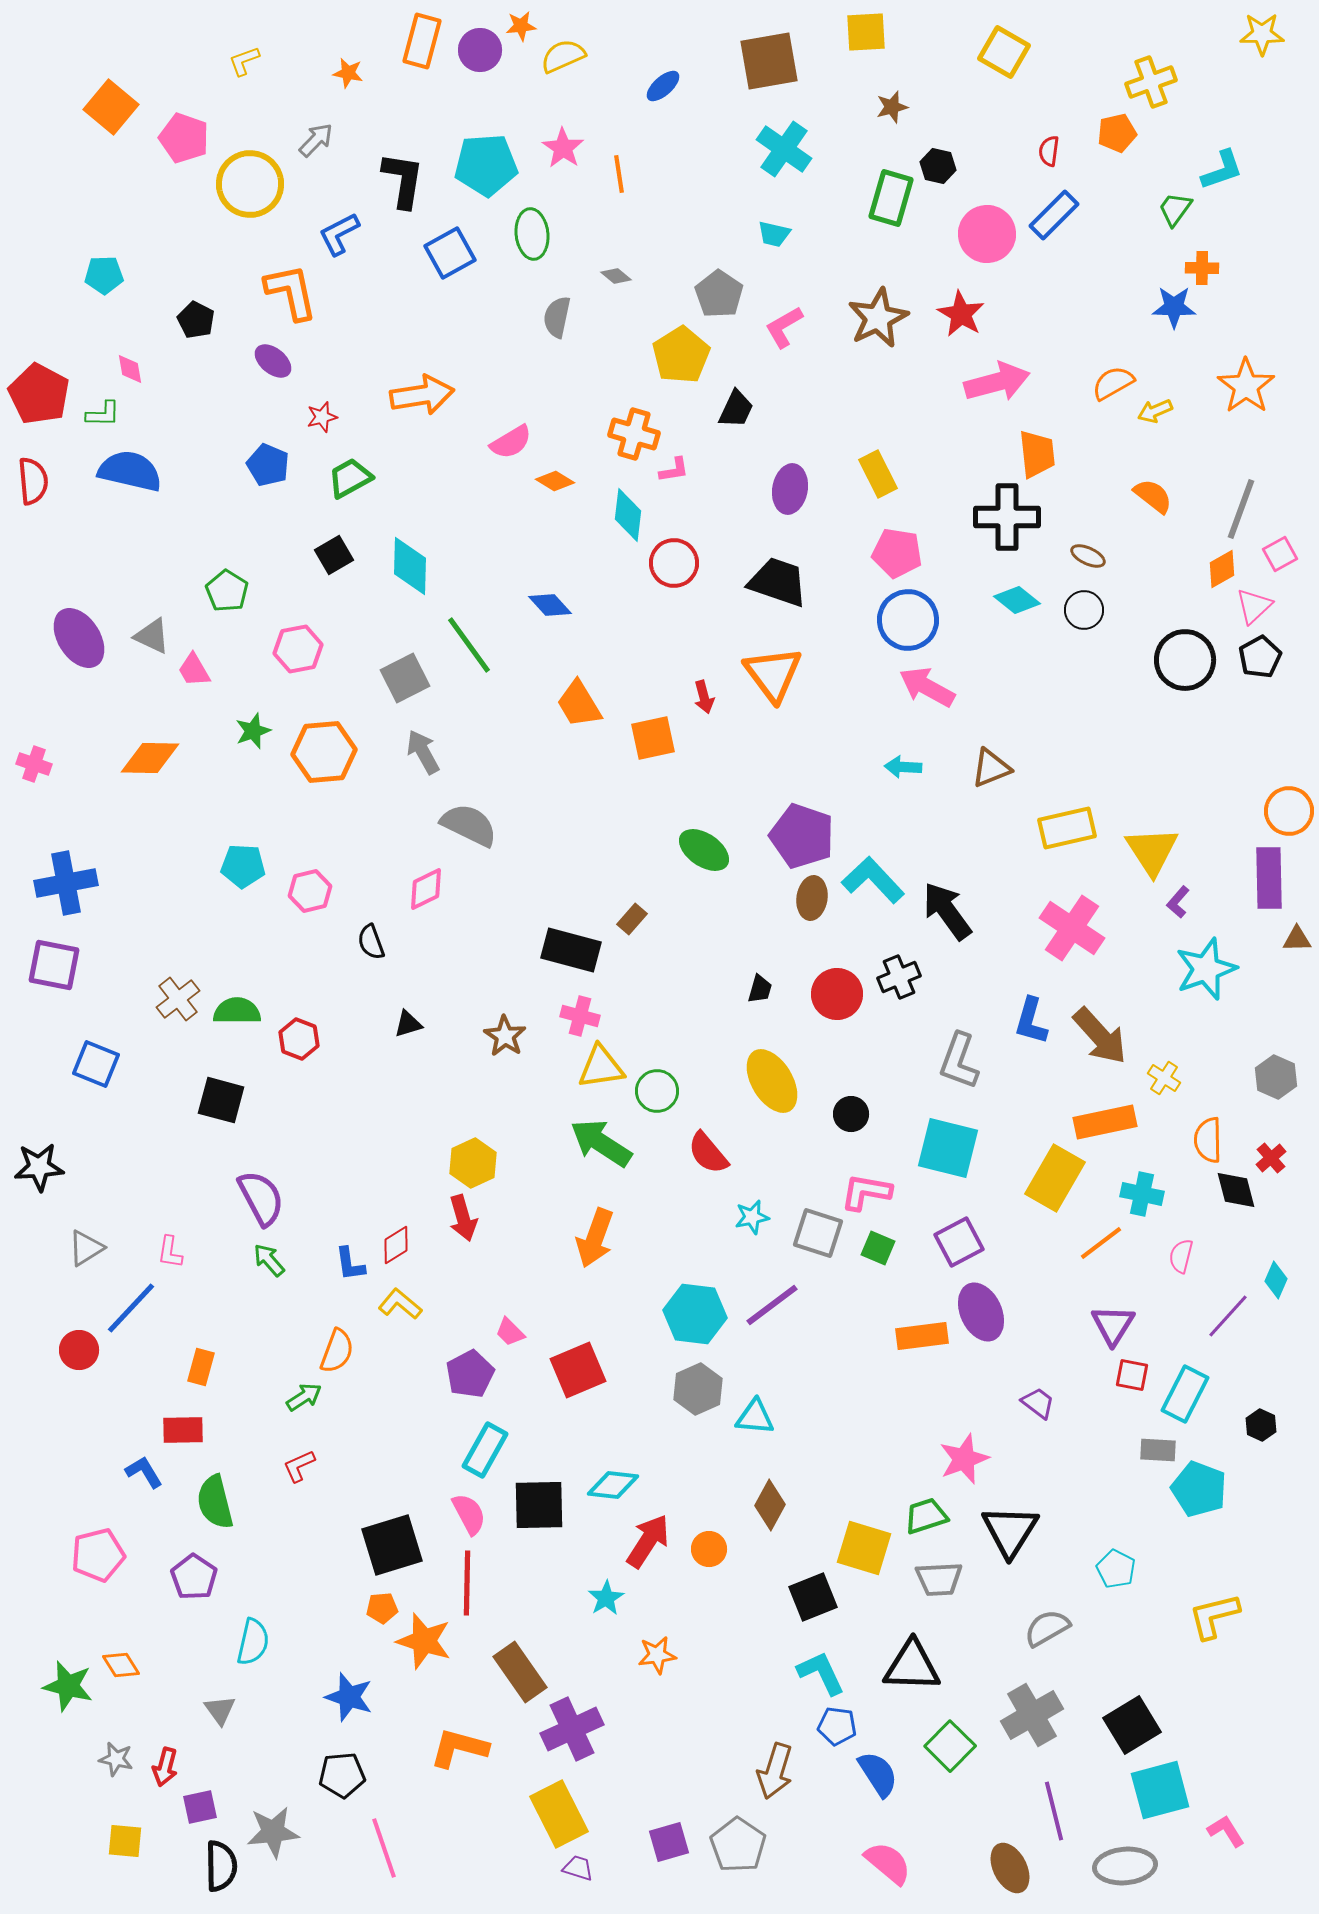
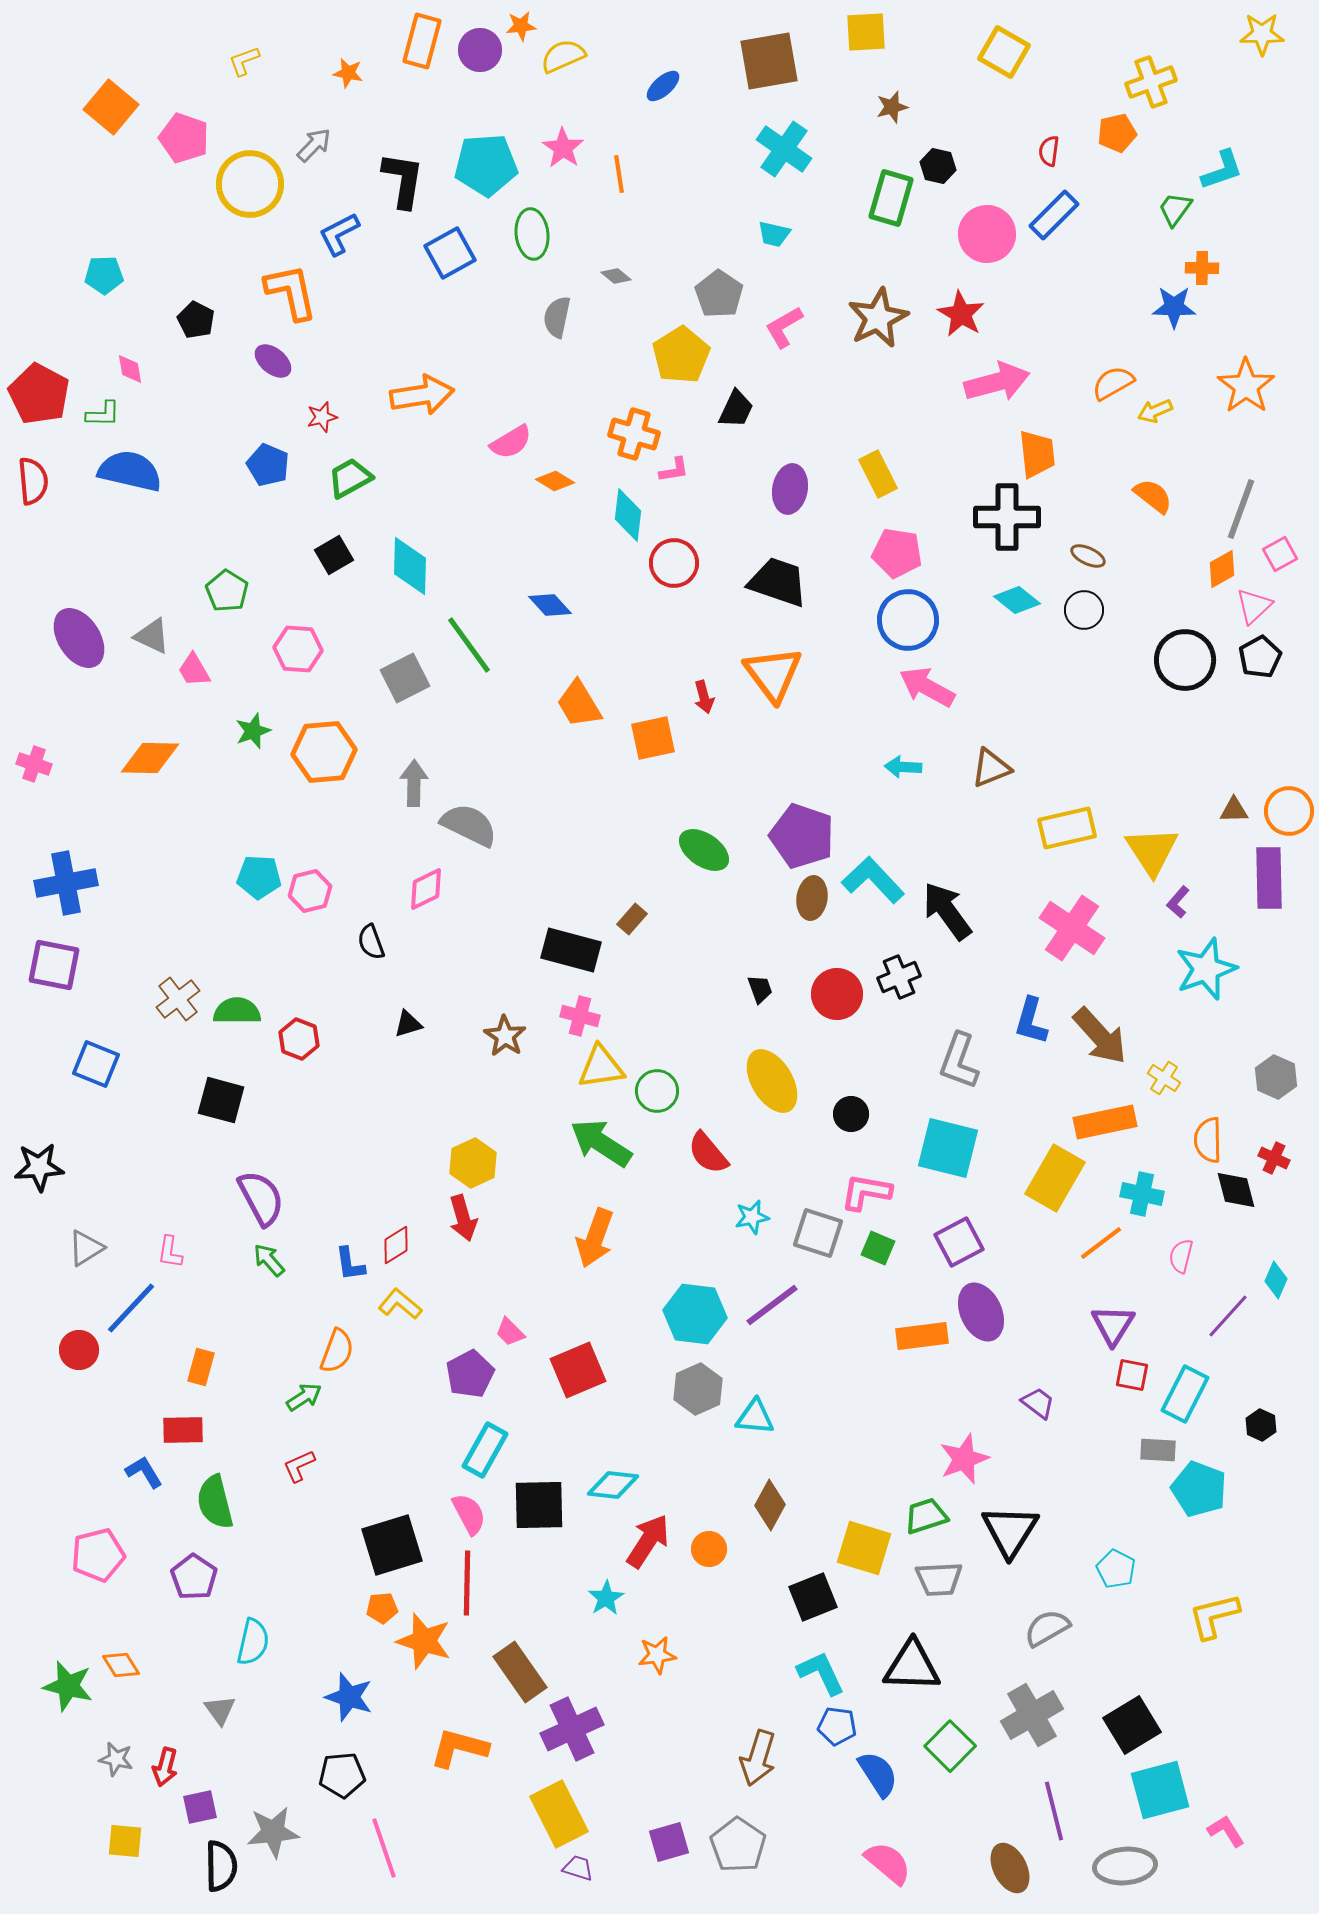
gray arrow at (316, 140): moved 2 px left, 5 px down
pink hexagon at (298, 649): rotated 15 degrees clockwise
gray arrow at (423, 752): moved 9 px left, 31 px down; rotated 30 degrees clockwise
cyan pentagon at (243, 866): moved 16 px right, 11 px down
brown triangle at (1297, 939): moved 63 px left, 129 px up
black trapezoid at (760, 989): rotated 36 degrees counterclockwise
red cross at (1271, 1158): moved 3 px right; rotated 24 degrees counterclockwise
brown arrow at (775, 1771): moved 17 px left, 13 px up
